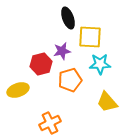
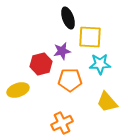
orange pentagon: rotated 15 degrees clockwise
orange cross: moved 12 px right
